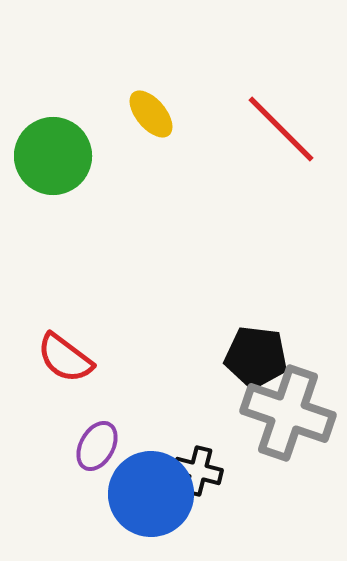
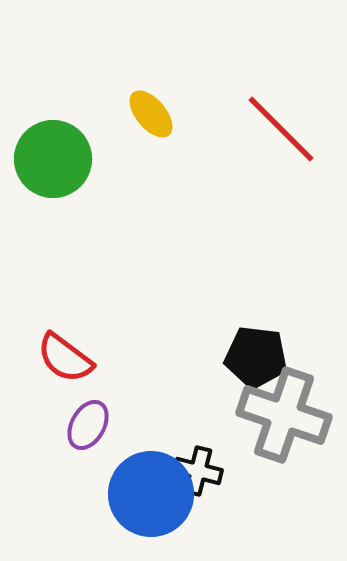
green circle: moved 3 px down
gray cross: moved 4 px left, 2 px down
purple ellipse: moved 9 px left, 21 px up
